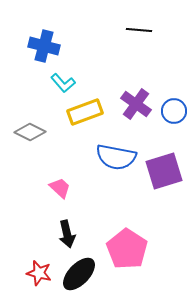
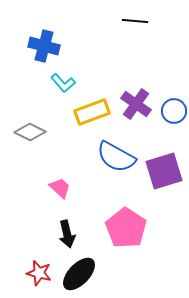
black line: moved 4 px left, 9 px up
yellow rectangle: moved 7 px right
blue semicircle: rotated 18 degrees clockwise
pink pentagon: moved 1 px left, 21 px up
